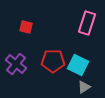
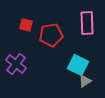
pink rectangle: rotated 20 degrees counterclockwise
red square: moved 2 px up
red pentagon: moved 2 px left, 26 px up; rotated 10 degrees counterclockwise
gray triangle: moved 1 px right, 6 px up
